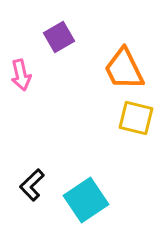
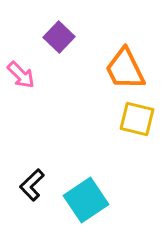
purple square: rotated 16 degrees counterclockwise
orange trapezoid: moved 1 px right
pink arrow: rotated 32 degrees counterclockwise
yellow square: moved 1 px right, 1 px down
